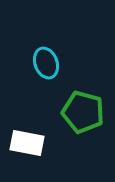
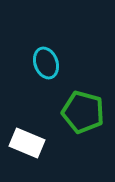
white rectangle: rotated 12 degrees clockwise
